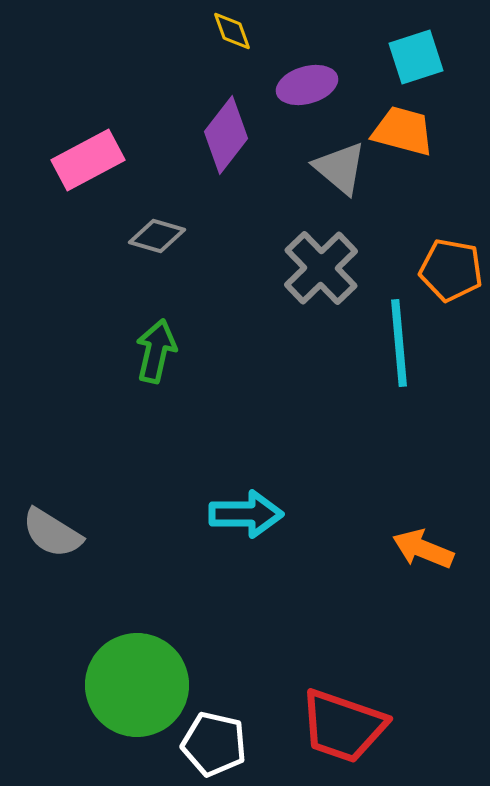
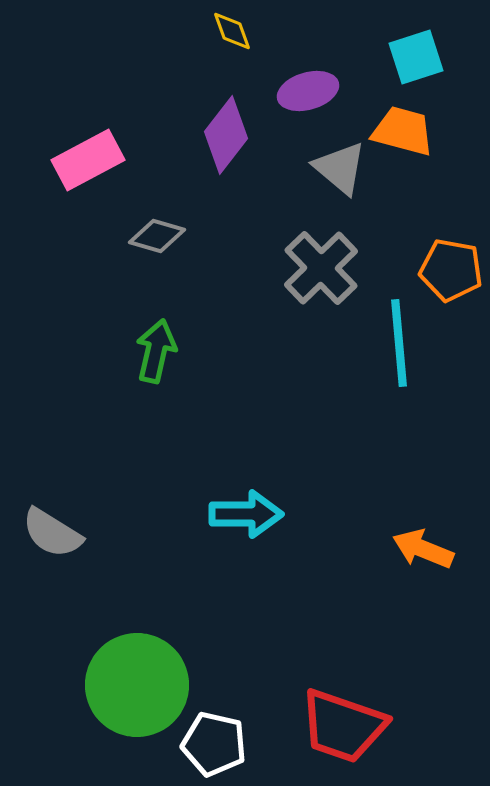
purple ellipse: moved 1 px right, 6 px down
